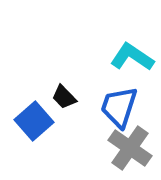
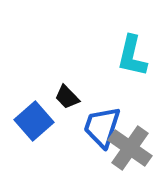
cyan L-shape: moved 1 px up; rotated 111 degrees counterclockwise
black trapezoid: moved 3 px right
blue trapezoid: moved 17 px left, 20 px down
